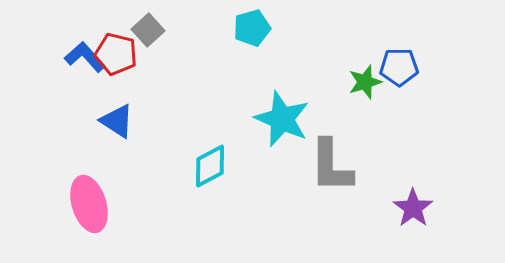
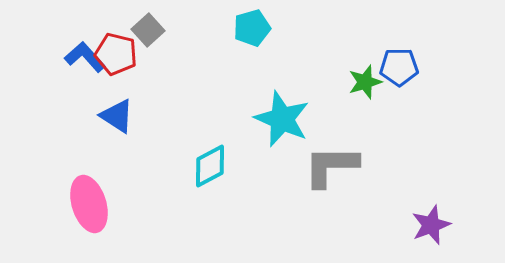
blue triangle: moved 5 px up
gray L-shape: rotated 90 degrees clockwise
purple star: moved 18 px right, 17 px down; rotated 15 degrees clockwise
